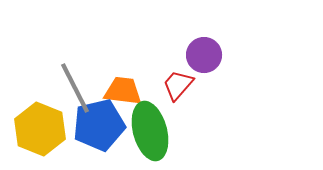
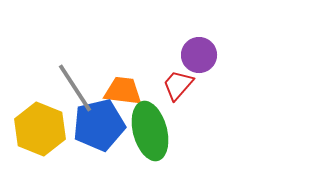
purple circle: moved 5 px left
gray line: rotated 6 degrees counterclockwise
